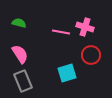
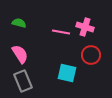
cyan square: rotated 30 degrees clockwise
